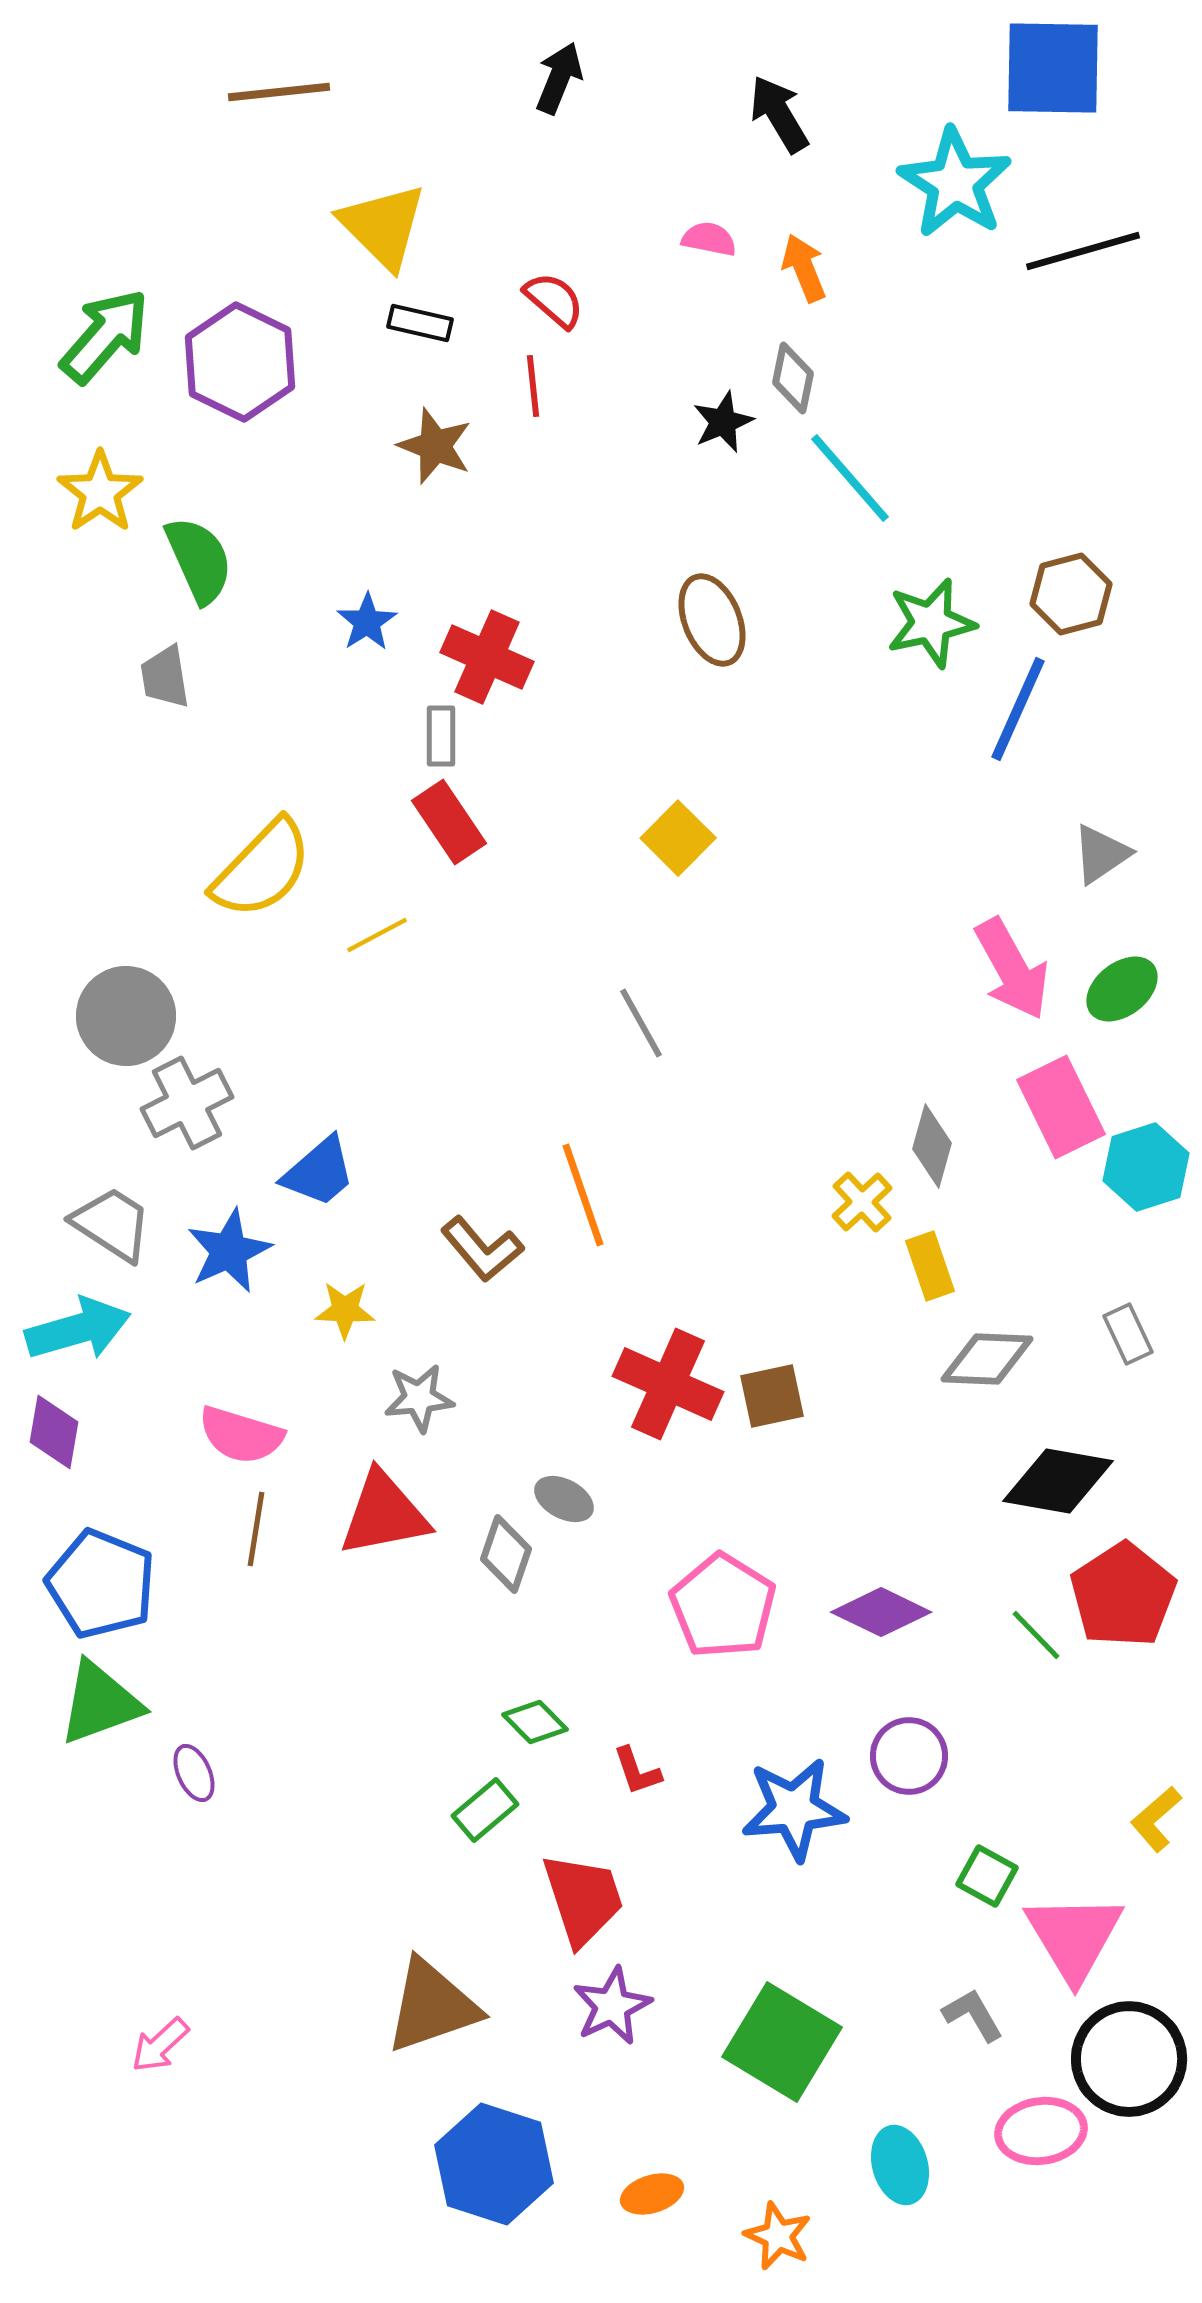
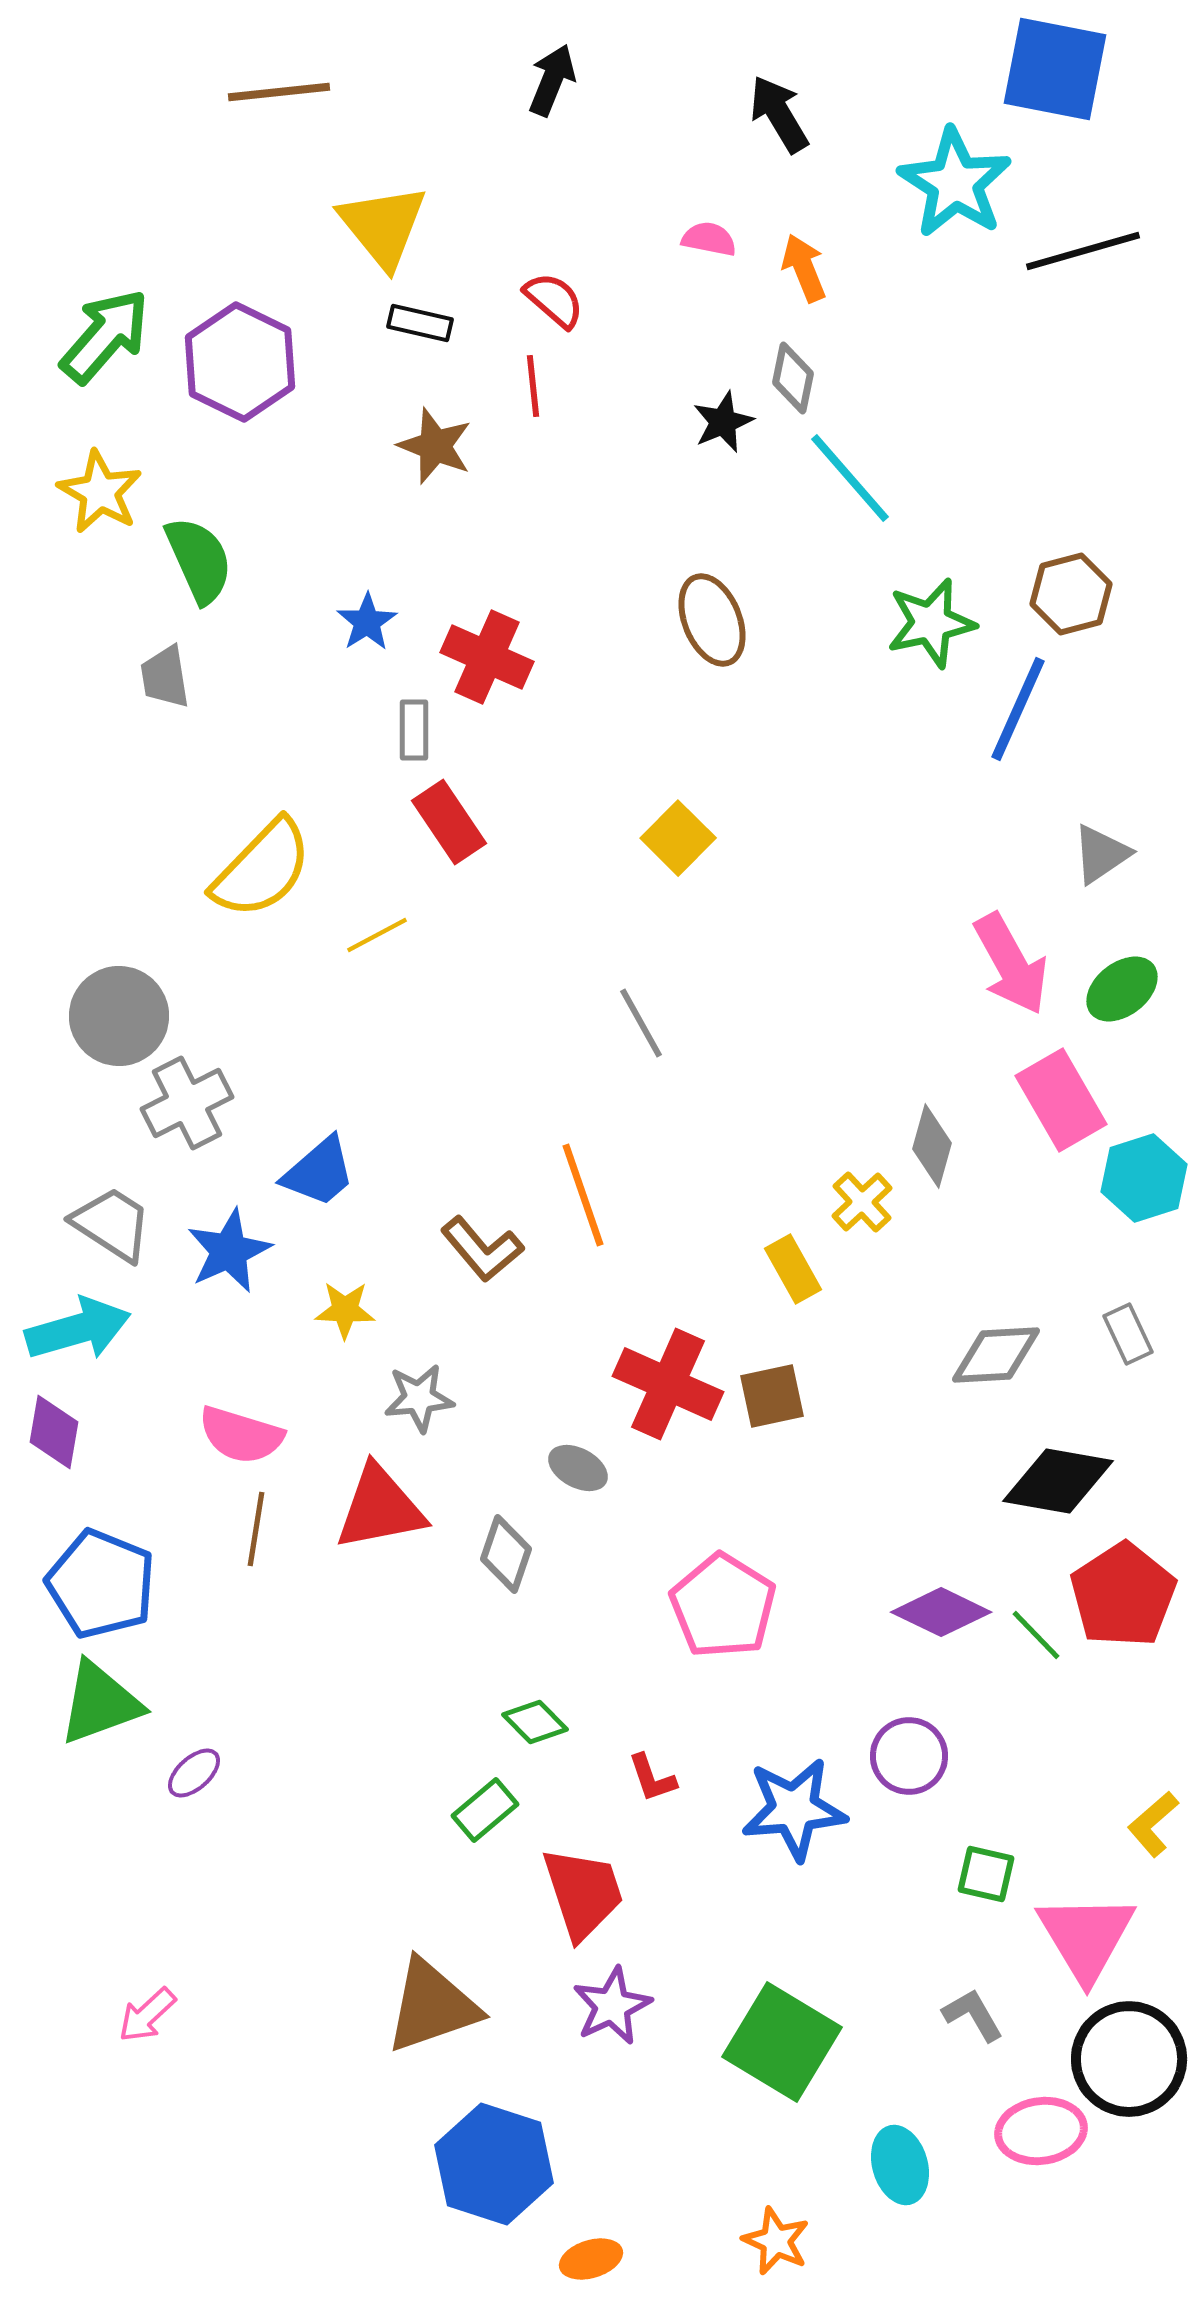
blue square at (1053, 68): moved 2 px right, 1 px down; rotated 10 degrees clockwise
black arrow at (559, 78): moved 7 px left, 2 px down
yellow triangle at (383, 226): rotated 6 degrees clockwise
yellow star at (100, 492): rotated 8 degrees counterclockwise
gray rectangle at (441, 736): moved 27 px left, 6 px up
pink arrow at (1012, 969): moved 1 px left, 5 px up
gray circle at (126, 1016): moved 7 px left
pink rectangle at (1061, 1107): moved 7 px up; rotated 4 degrees counterclockwise
cyan hexagon at (1146, 1167): moved 2 px left, 11 px down
yellow rectangle at (930, 1266): moved 137 px left, 3 px down; rotated 10 degrees counterclockwise
gray diamond at (987, 1359): moved 9 px right, 4 px up; rotated 6 degrees counterclockwise
gray ellipse at (564, 1499): moved 14 px right, 31 px up
red triangle at (384, 1514): moved 4 px left, 6 px up
purple diamond at (881, 1612): moved 60 px right
red L-shape at (637, 1771): moved 15 px right, 7 px down
purple ellipse at (194, 1773): rotated 72 degrees clockwise
yellow L-shape at (1156, 1819): moved 3 px left, 5 px down
green square at (987, 1876): moved 1 px left, 2 px up; rotated 16 degrees counterclockwise
red trapezoid at (583, 1899): moved 6 px up
pink triangle at (1074, 1937): moved 12 px right
pink arrow at (160, 2045): moved 13 px left, 30 px up
orange ellipse at (652, 2194): moved 61 px left, 65 px down
orange star at (778, 2236): moved 2 px left, 5 px down
